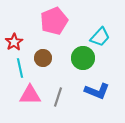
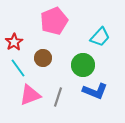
green circle: moved 7 px down
cyan line: moved 2 px left; rotated 24 degrees counterclockwise
blue L-shape: moved 2 px left
pink triangle: rotated 20 degrees counterclockwise
